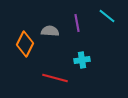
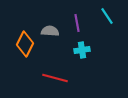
cyan line: rotated 18 degrees clockwise
cyan cross: moved 10 px up
